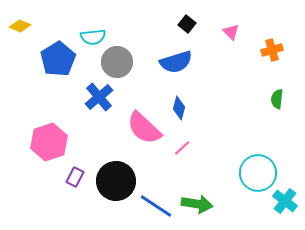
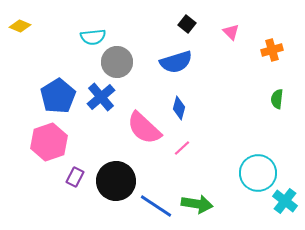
blue pentagon: moved 37 px down
blue cross: moved 2 px right
